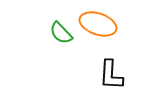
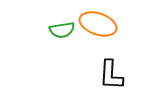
green semicircle: moved 1 px right, 3 px up; rotated 55 degrees counterclockwise
